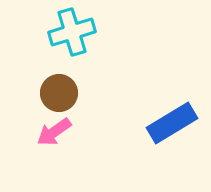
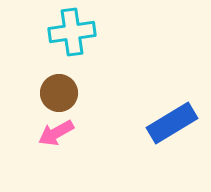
cyan cross: rotated 9 degrees clockwise
pink arrow: moved 2 px right, 1 px down; rotated 6 degrees clockwise
